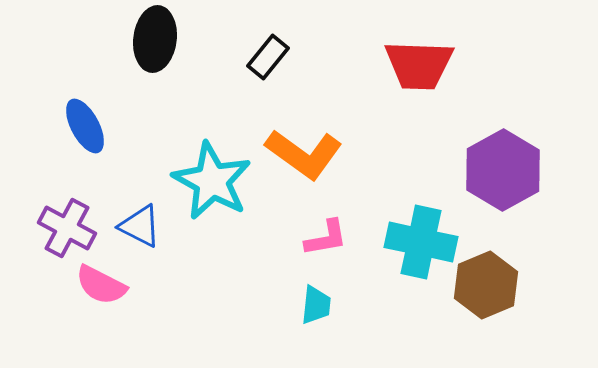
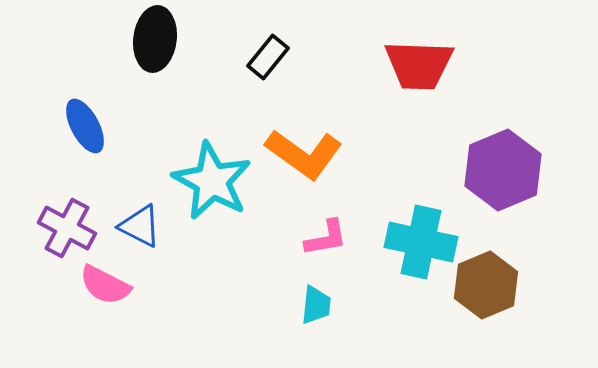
purple hexagon: rotated 6 degrees clockwise
pink semicircle: moved 4 px right
